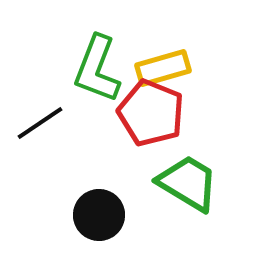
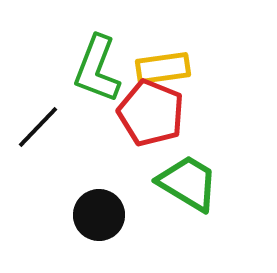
yellow rectangle: rotated 8 degrees clockwise
black line: moved 2 px left, 4 px down; rotated 12 degrees counterclockwise
